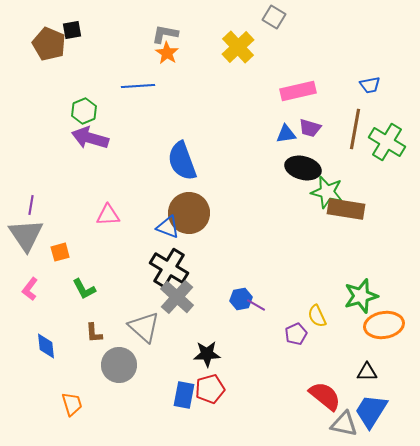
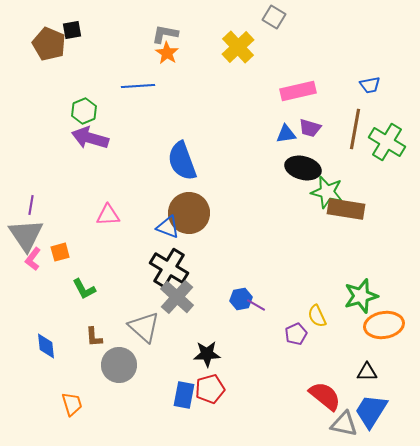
pink L-shape at (30, 289): moved 3 px right, 30 px up
brown L-shape at (94, 333): moved 4 px down
